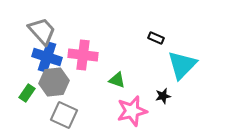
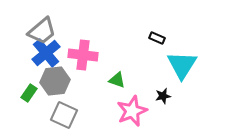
gray trapezoid: rotated 92 degrees clockwise
black rectangle: moved 1 px right
blue cross: moved 1 px left, 4 px up; rotated 32 degrees clockwise
cyan triangle: rotated 12 degrees counterclockwise
gray hexagon: moved 1 px right, 1 px up
green rectangle: moved 2 px right
pink star: rotated 8 degrees counterclockwise
